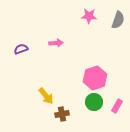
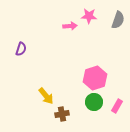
pink arrow: moved 14 px right, 17 px up
purple semicircle: rotated 128 degrees clockwise
